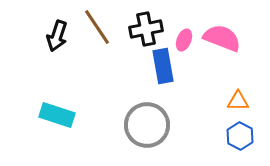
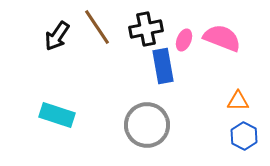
black arrow: rotated 16 degrees clockwise
blue hexagon: moved 4 px right
